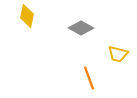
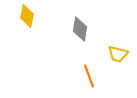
gray diamond: moved 1 px left, 1 px down; rotated 70 degrees clockwise
orange line: moved 2 px up
